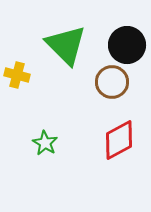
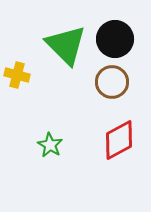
black circle: moved 12 px left, 6 px up
green star: moved 5 px right, 2 px down
